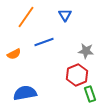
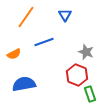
gray star: moved 1 px down; rotated 14 degrees clockwise
red hexagon: rotated 15 degrees counterclockwise
blue semicircle: moved 1 px left, 9 px up
